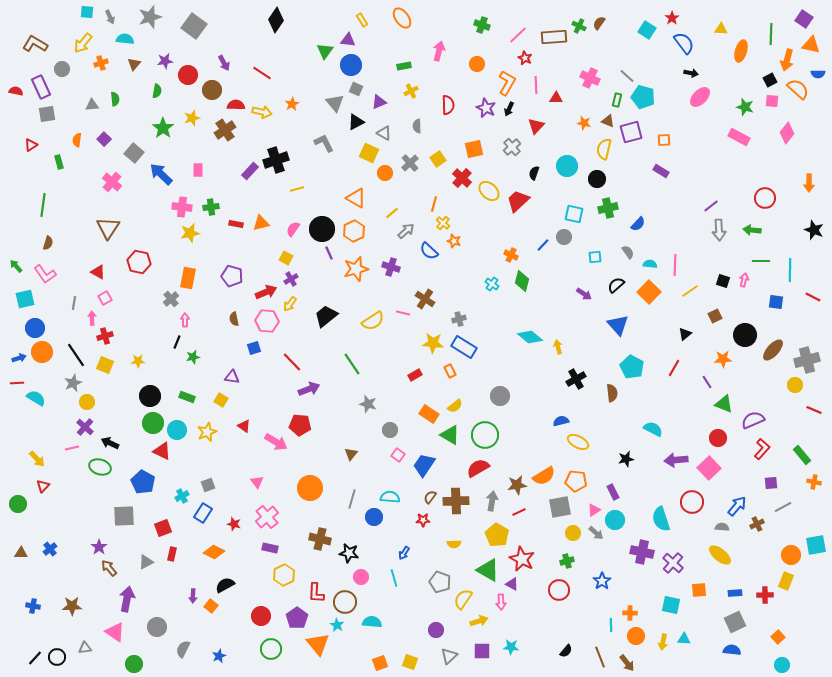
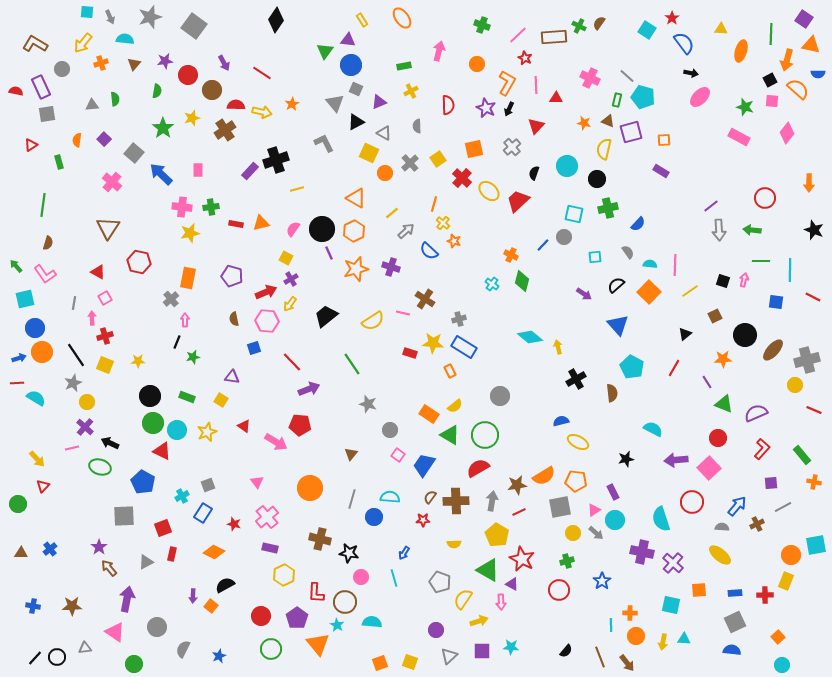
red rectangle at (415, 375): moved 5 px left, 22 px up; rotated 48 degrees clockwise
purple semicircle at (753, 420): moved 3 px right, 7 px up
